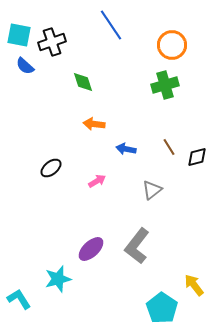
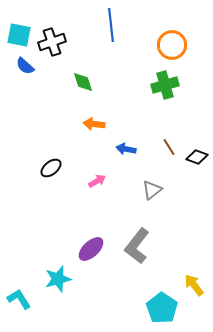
blue line: rotated 28 degrees clockwise
black diamond: rotated 35 degrees clockwise
